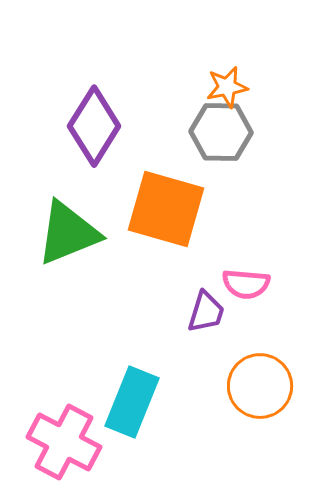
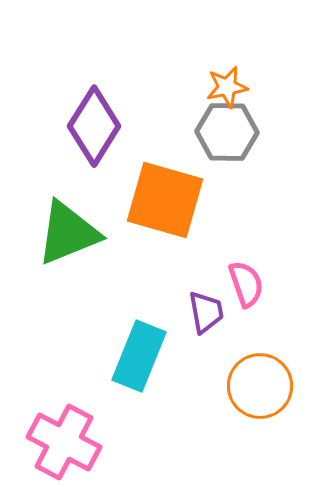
gray hexagon: moved 6 px right
orange square: moved 1 px left, 9 px up
pink semicircle: rotated 114 degrees counterclockwise
purple trapezoid: rotated 27 degrees counterclockwise
cyan rectangle: moved 7 px right, 46 px up
